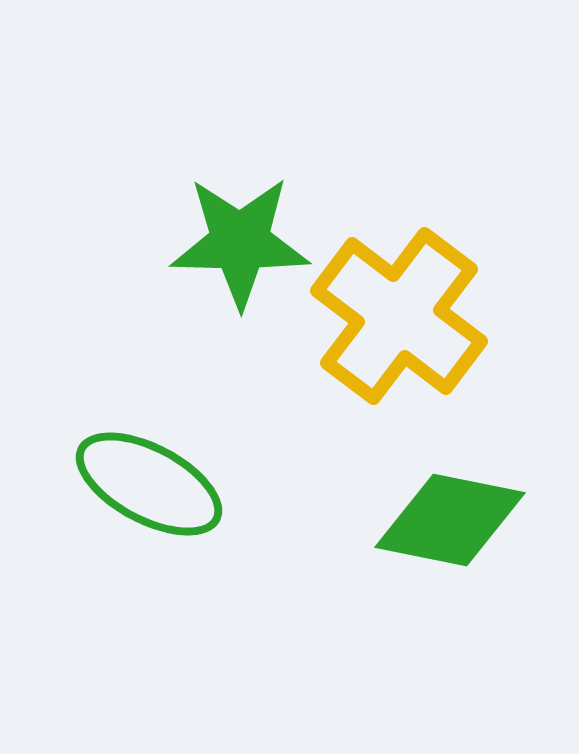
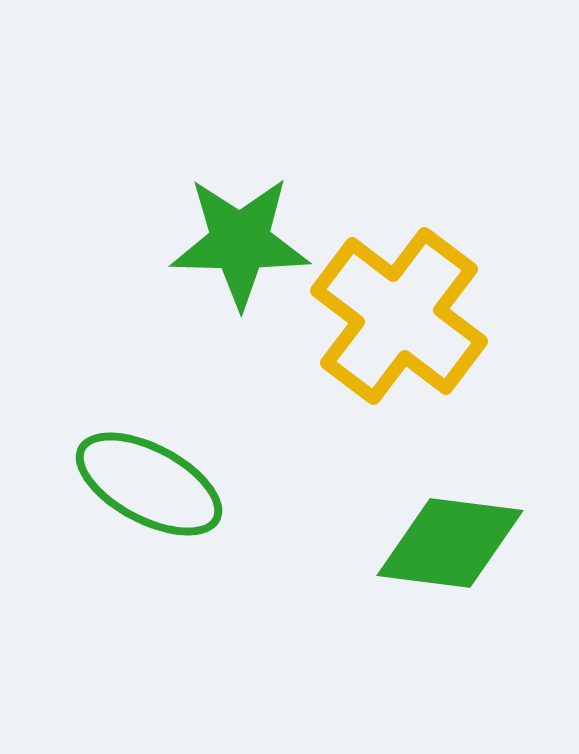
green diamond: moved 23 px down; rotated 4 degrees counterclockwise
